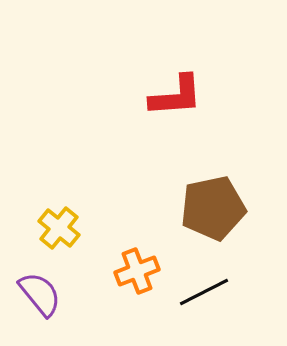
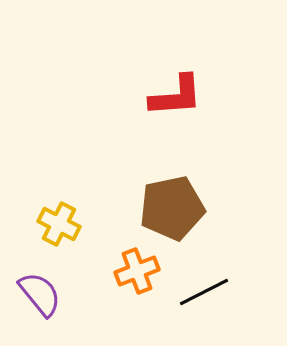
brown pentagon: moved 41 px left
yellow cross: moved 4 px up; rotated 12 degrees counterclockwise
